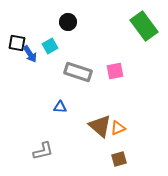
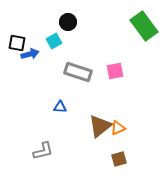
cyan square: moved 4 px right, 5 px up
blue arrow: rotated 72 degrees counterclockwise
brown triangle: rotated 40 degrees clockwise
